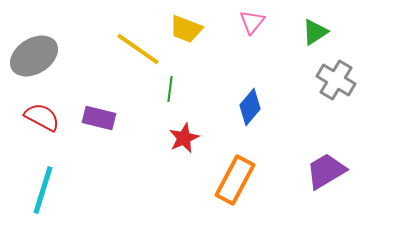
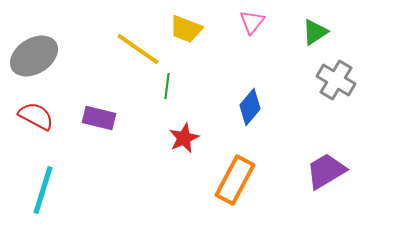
green line: moved 3 px left, 3 px up
red semicircle: moved 6 px left, 1 px up
